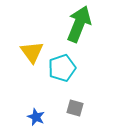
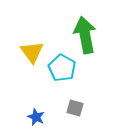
green arrow: moved 6 px right, 11 px down; rotated 33 degrees counterclockwise
cyan pentagon: rotated 24 degrees counterclockwise
